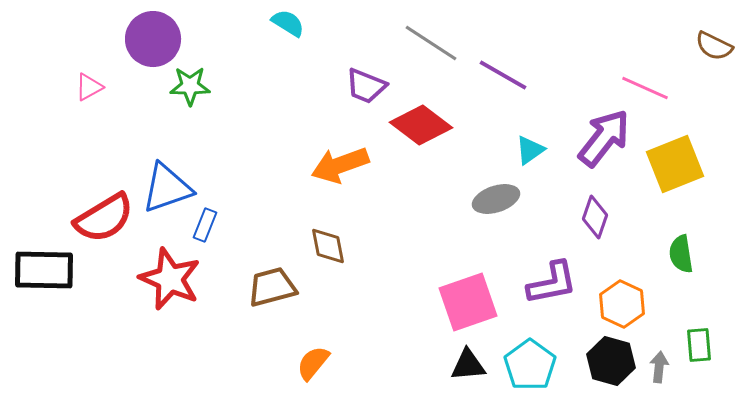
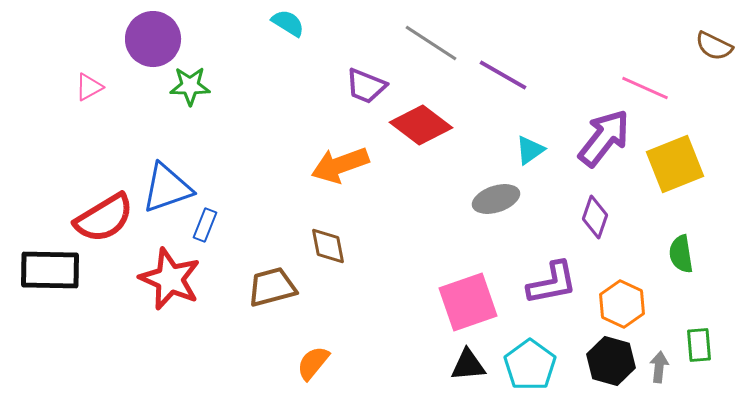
black rectangle: moved 6 px right
